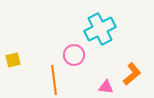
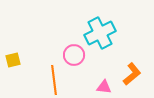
cyan cross: moved 4 px down
pink triangle: moved 2 px left
